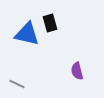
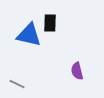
black rectangle: rotated 18 degrees clockwise
blue triangle: moved 2 px right, 1 px down
